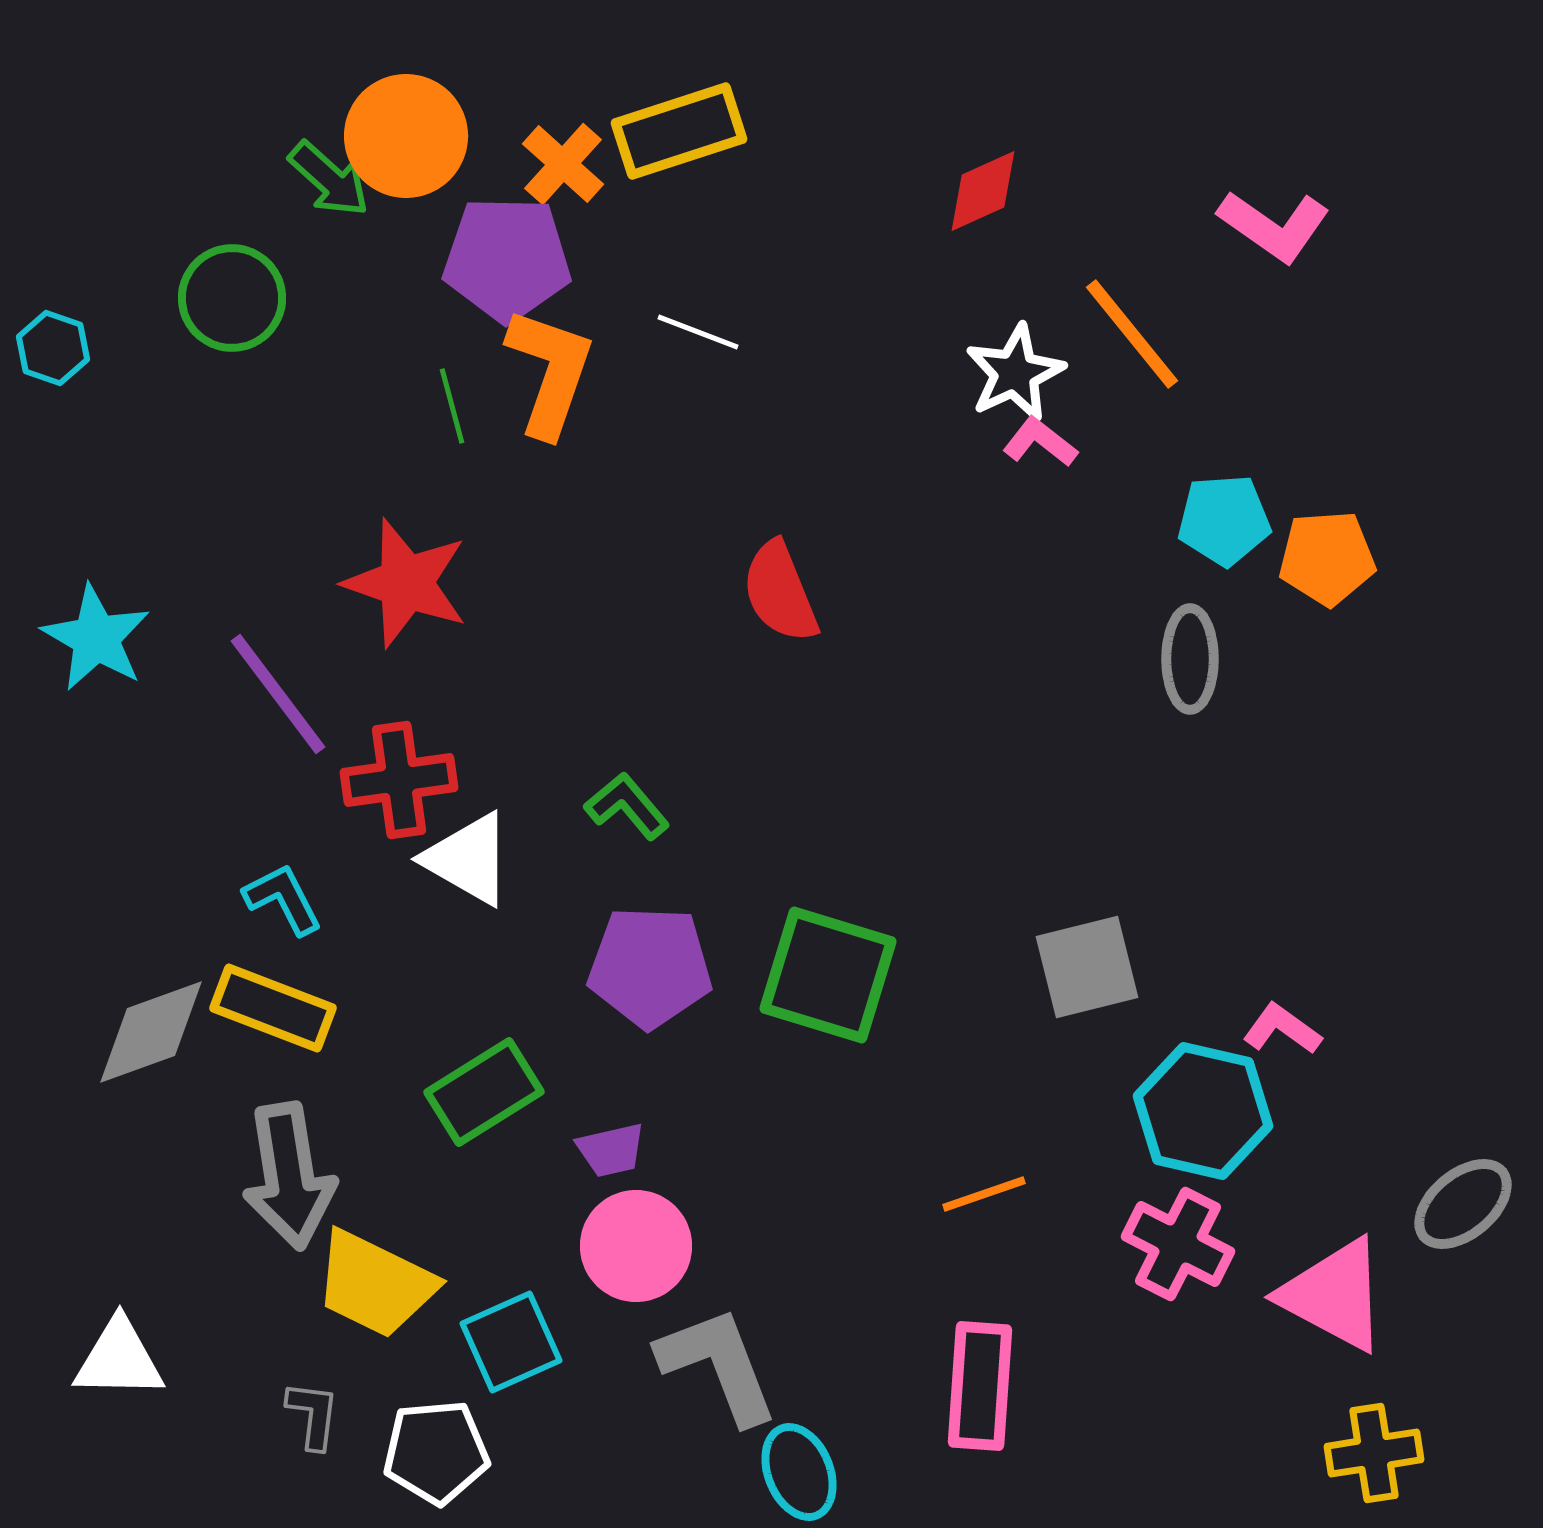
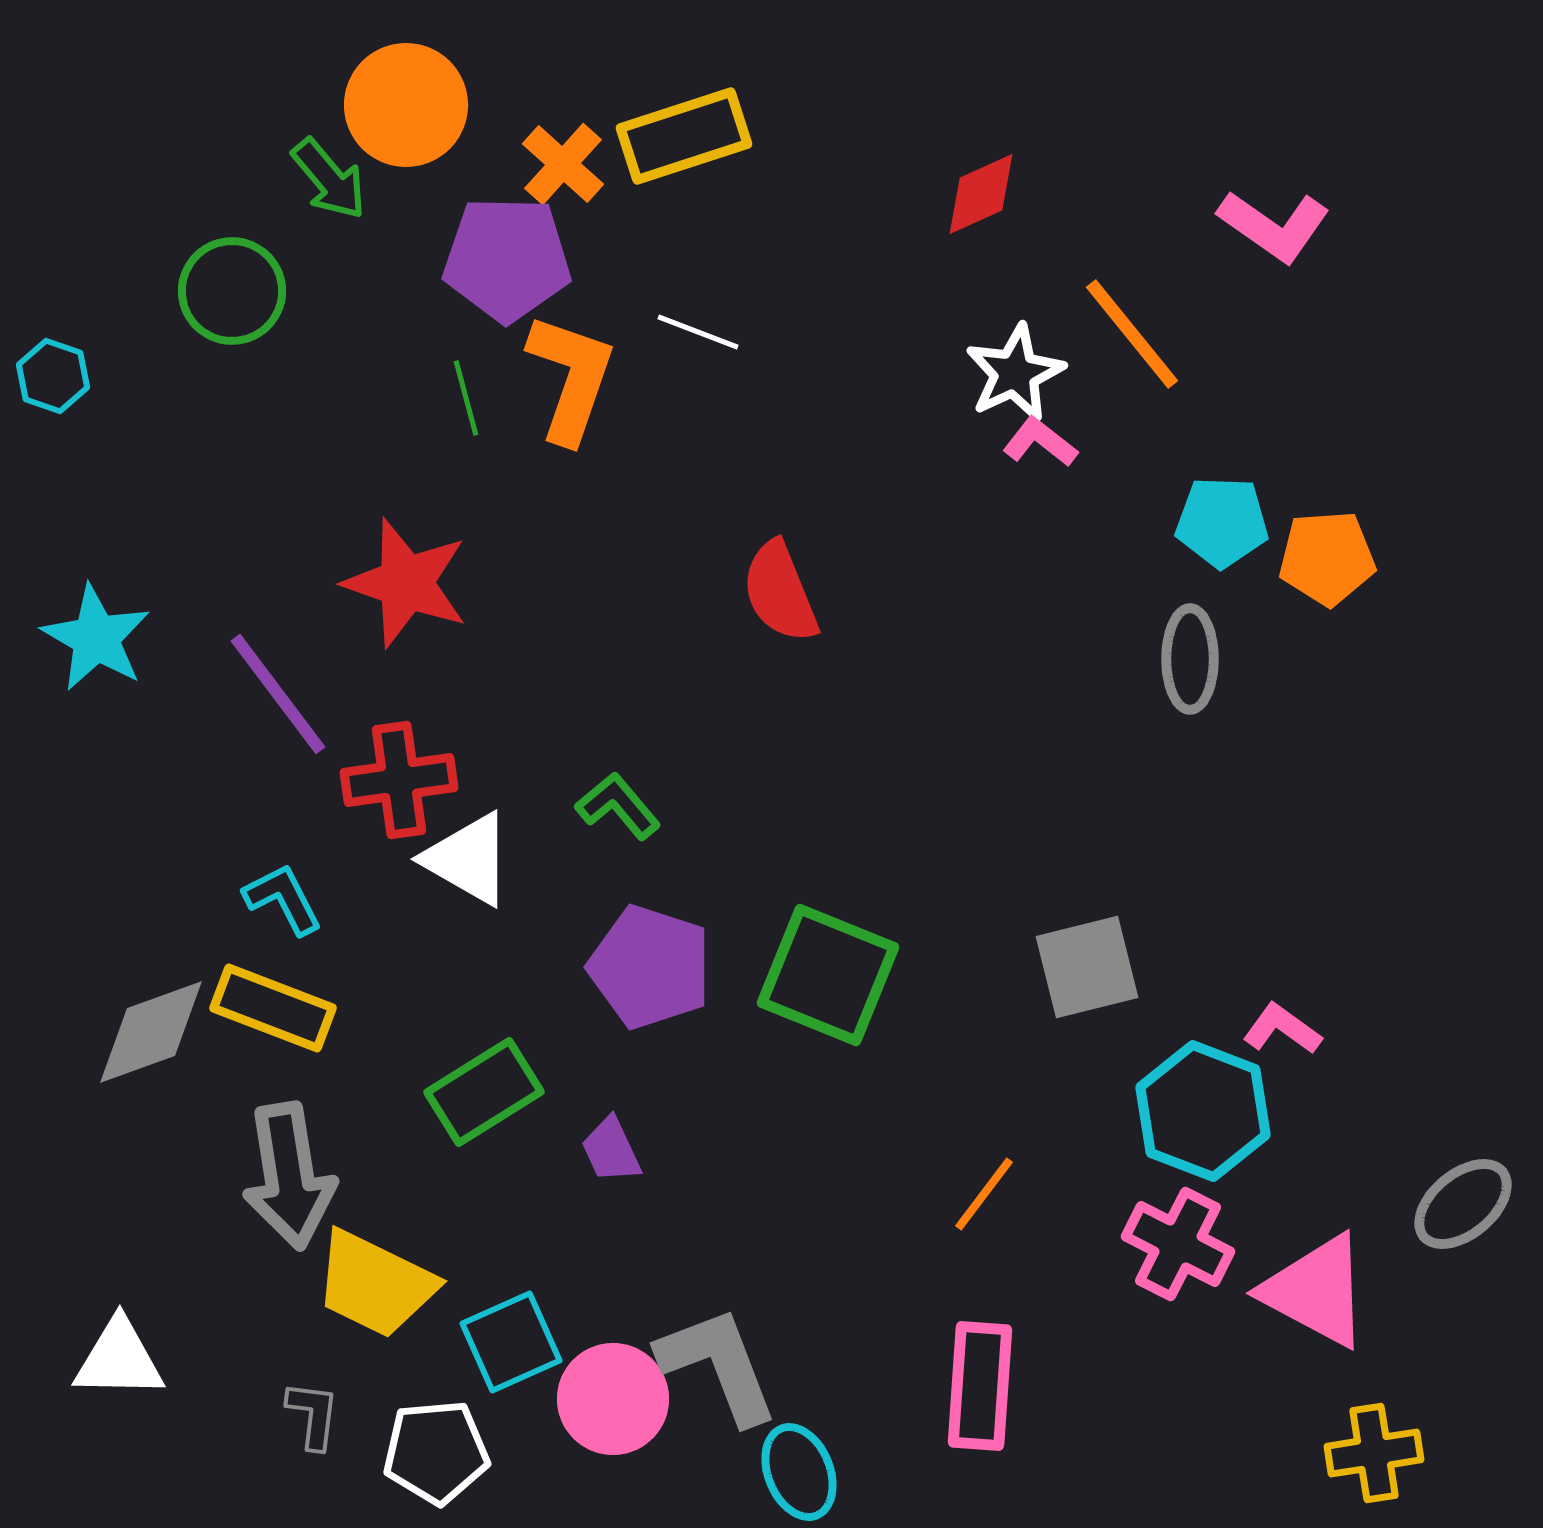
yellow rectangle at (679, 131): moved 5 px right, 5 px down
orange circle at (406, 136): moved 31 px up
green arrow at (329, 179): rotated 8 degrees clockwise
red diamond at (983, 191): moved 2 px left, 3 px down
green circle at (232, 298): moved 7 px up
cyan hexagon at (53, 348): moved 28 px down
orange L-shape at (550, 372): moved 21 px right, 6 px down
green line at (452, 406): moved 14 px right, 8 px up
cyan pentagon at (1224, 520): moved 2 px left, 2 px down; rotated 6 degrees clockwise
green L-shape at (627, 806): moved 9 px left
purple pentagon at (650, 967): rotated 16 degrees clockwise
green square at (828, 975): rotated 5 degrees clockwise
cyan hexagon at (1203, 1111): rotated 8 degrees clockwise
purple trapezoid at (611, 1150): rotated 78 degrees clockwise
orange line at (984, 1194): rotated 34 degrees counterclockwise
pink circle at (636, 1246): moved 23 px left, 153 px down
pink triangle at (1334, 1295): moved 18 px left, 4 px up
